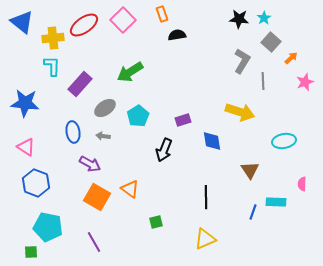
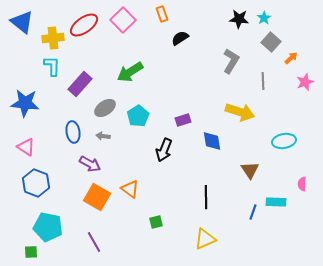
black semicircle at (177, 35): moved 3 px right, 3 px down; rotated 24 degrees counterclockwise
gray L-shape at (242, 61): moved 11 px left
